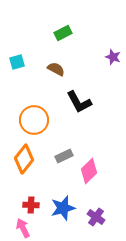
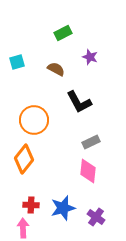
purple star: moved 23 px left
gray rectangle: moved 27 px right, 14 px up
pink diamond: moved 1 px left; rotated 40 degrees counterclockwise
pink arrow: rotated 24 degrees clockwise
